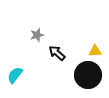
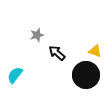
yellow triangle: rotated 24 degrees clockwise
black circle: moved 2 px left
